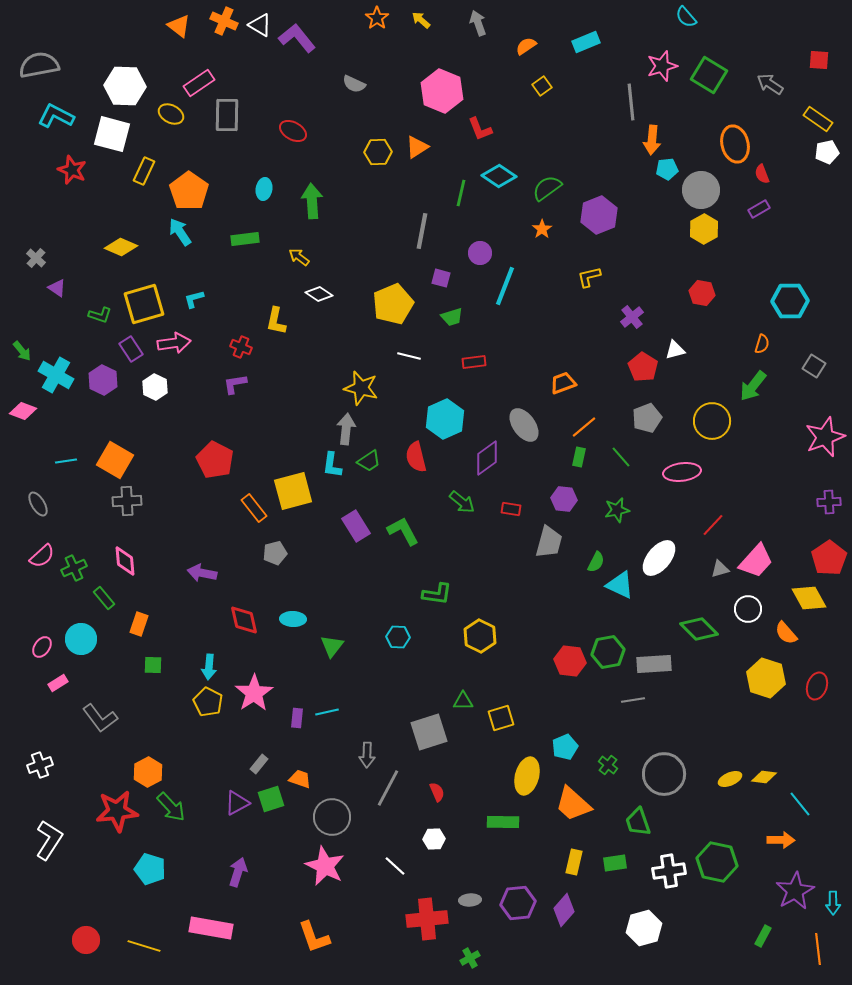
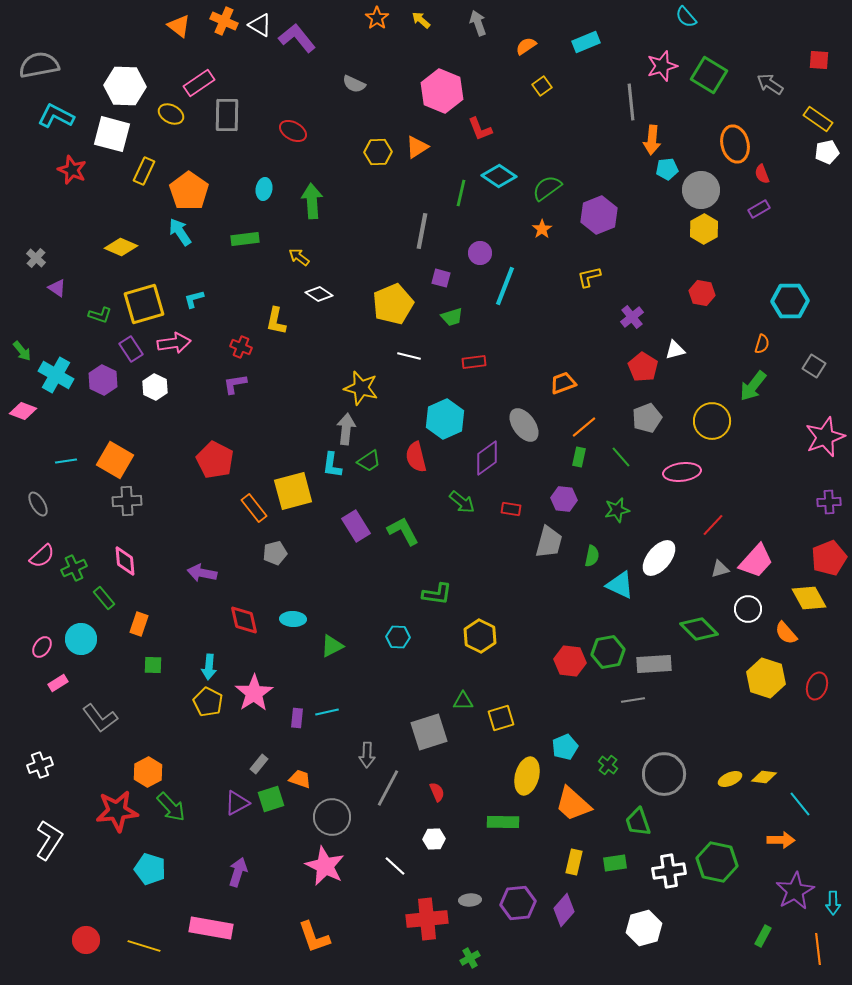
red pentagon at (829, 558): rotated 12 degrees clockwise
green semicircle at (596, 562): moved 4 px left, 6 px up; rotated 15 degrees counterclockwise
green triangle at (332, 646): rotated 25 degrees clockwise
